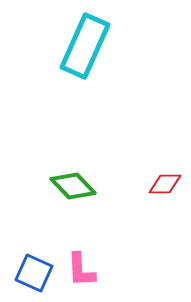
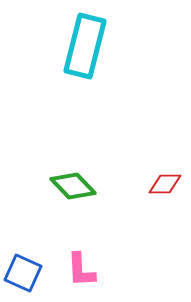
cyan rectangle: rotated 10 degrees counterclockwise
blue square: moved 11 px left
